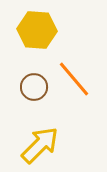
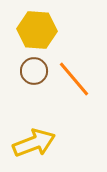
brown circle: moved 16 px up
yellow arrow: moved 6 px left, 2 px up; rotated 24 degrees clockwise
